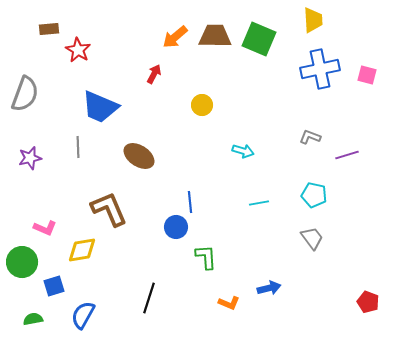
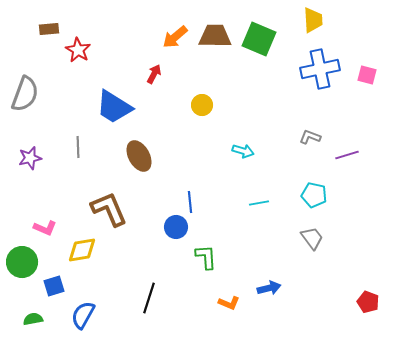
blue trapezoid: moved 14 px right; rotated 9 degrees clockwise
brown ellipse: rotated 28 degrees clockwise
